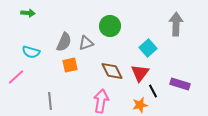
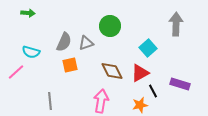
red triangle: rotated 24 degrees clockwise
pink line: moved 5 px up
